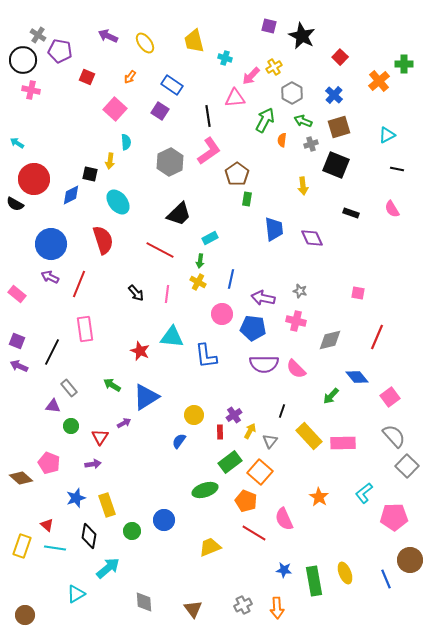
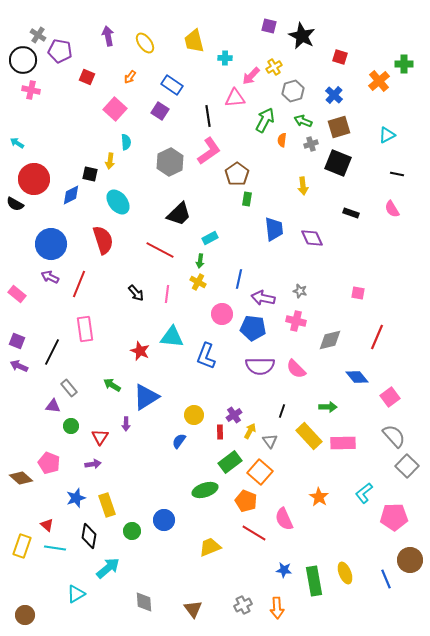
purple arrow at (108, 36): rotated 54 degrees clockwise
red square at (340, 57): rotated 28 degrees counterclockwise
cyan cross at (225, 58): rotated 16 degrees counterclockwise
gray hexagon at (292, 93): moved 1 px right, 2 px up; rotated 15 degrees clockwise
black square at (336, 165): moved 2 px right, 2 px up
black line at (397, 169): moved 5 px down
blue line at (231, 279): moved 8 px right
blue L-shape at (206, 356): rotated 28 degrees clockwise
purple semicircle at (264, 364): moved 4 px left, 2 px down
green arrow at (331, 396): moved 3 px left, 11 px down; rotated 132 degrees counterclockwise
purple arrow at (124, 423): moved 2 px right, 1 px down; rotated 120 degrees clockwise
gray triangle at (270, 441): rotated 14 degrees counterclockwise
